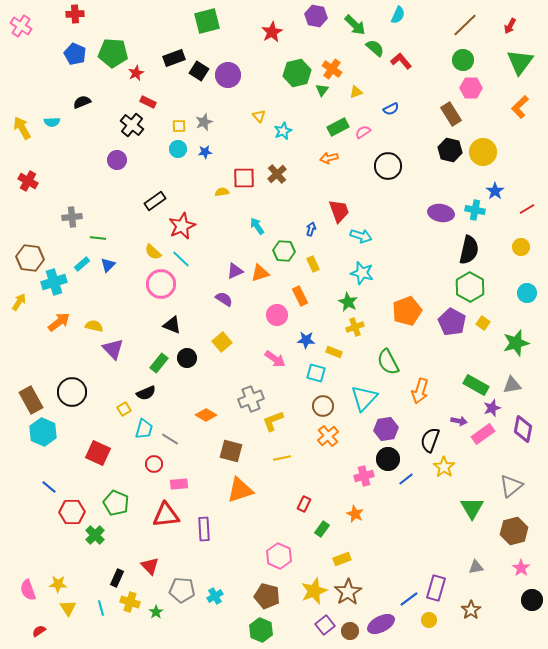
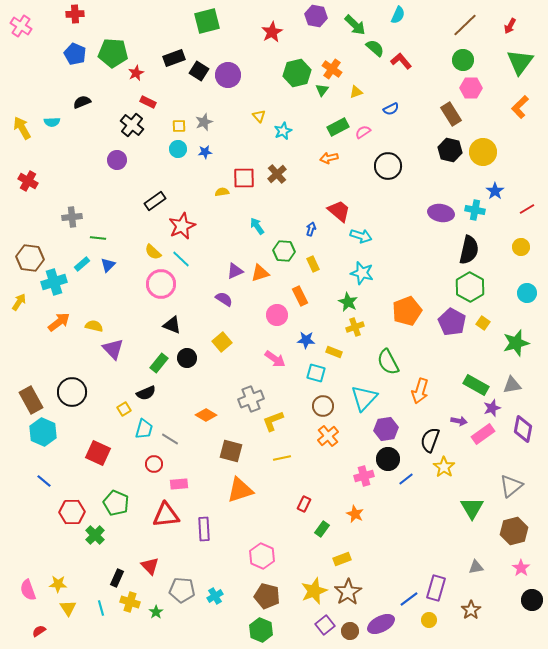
red trapezoid at (339, 211): rotated 30 degrees counterclockwise
blue line at (49, 487): moved 5 px left, 6 px up
pink hexagon at (279, 556): moved 17 px left
